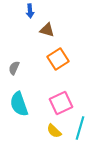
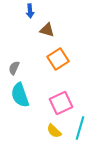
cyan semicircle: moved 1 px right, 9 px up
